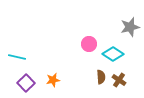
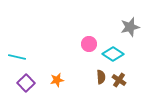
orange star: moved 4 px right
